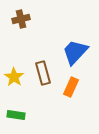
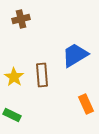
blue trapezoid: moved 3 px down; rotated 16 degrees clockwise
brown rectangle: moved 1 px left, 2 px down; rotated 10 degrees clockwise
orange rectangle: moved 15 px right, 17 px down; rotated 48 degrees counterclockwise
green rectangle: moved 4 px left; rotated 18 degrees clockwise
